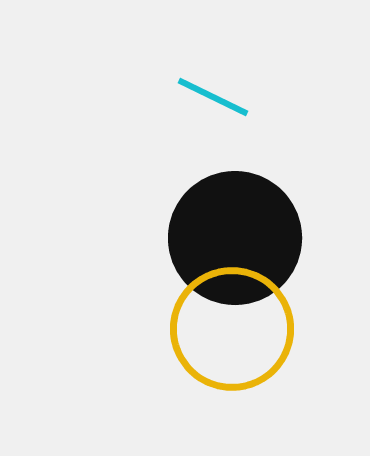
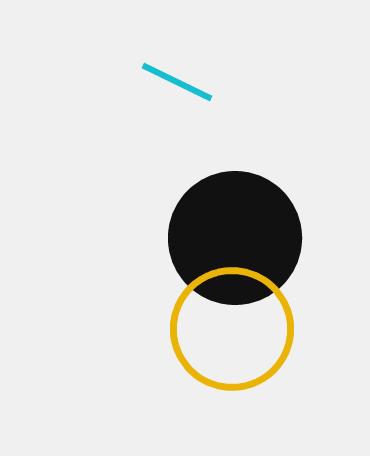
cyan line: moved 36 px left, 15 px up
